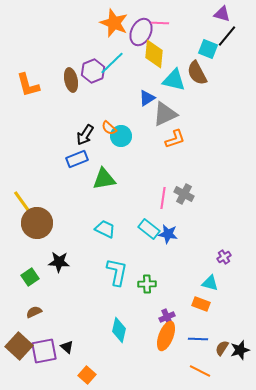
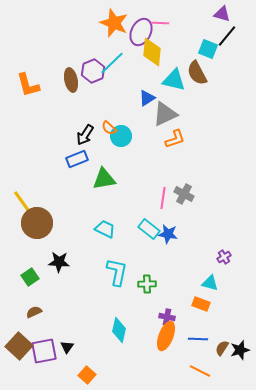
yellow diamond at (154, 54): moved 2 px left, 2 px up
purple cross at (167, 317): rotated 35 degrees clockwise
black triangle at (67, 347): rotated 24 degrees clockwise
